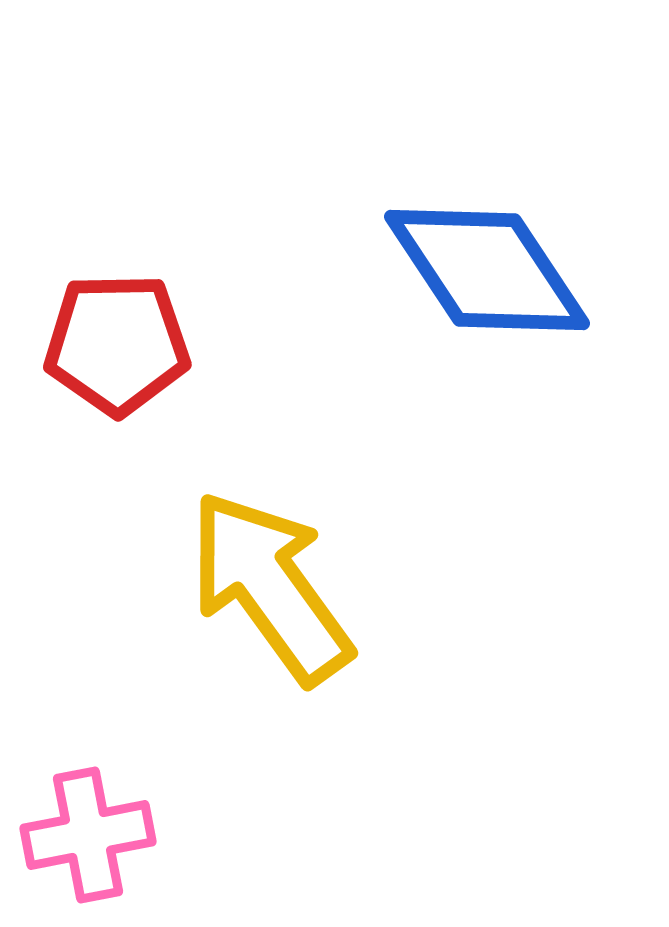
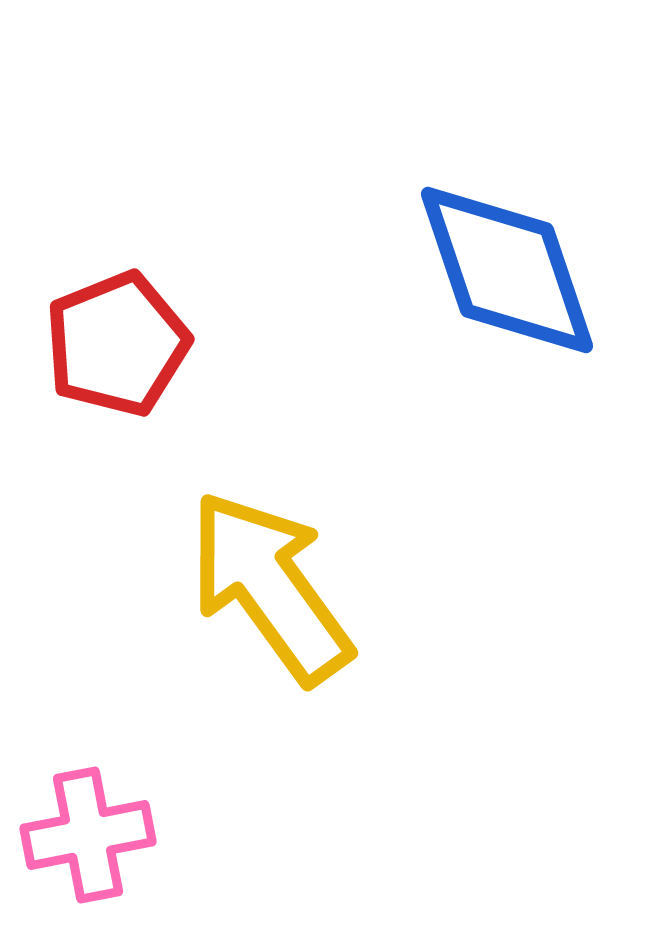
blue diamond: moved 20 px right; rotated 15 degrees clockwise
red pentagon: rotated 21 degrees counterclockwise
